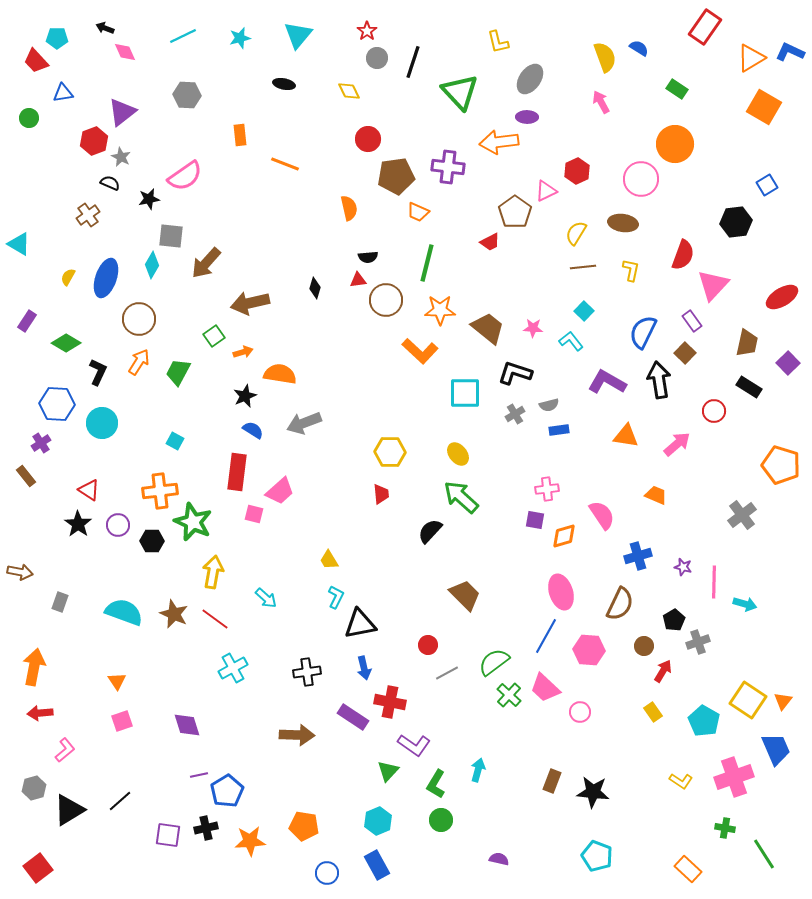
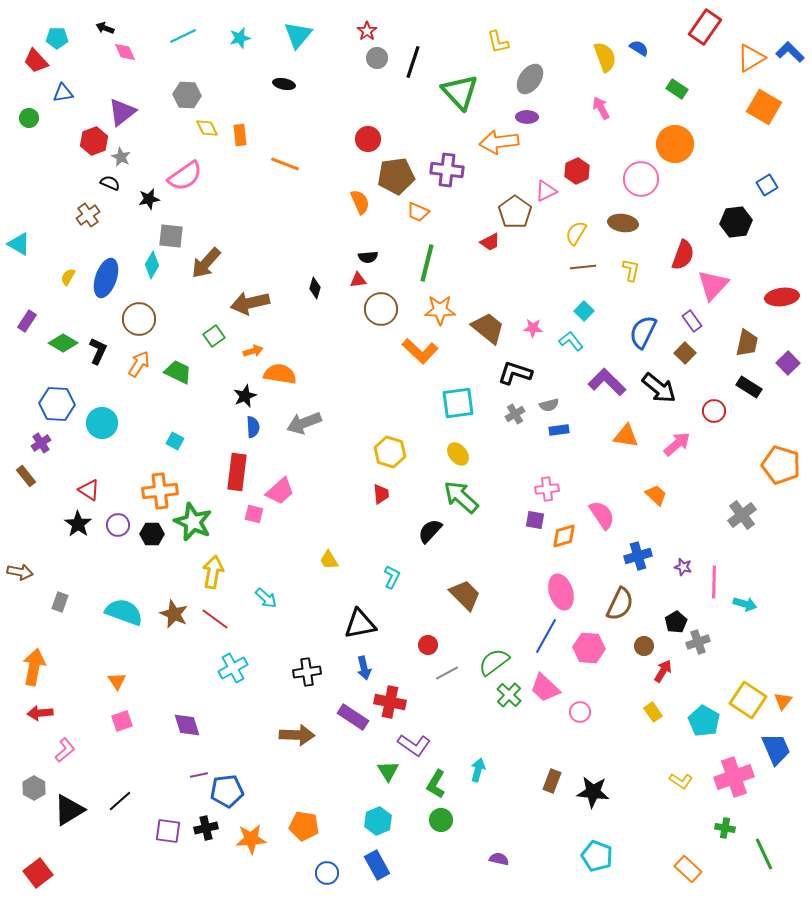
blue L-shape at (790, 52): rotated 20 degrees clockwise
yellow diamond at (349, 91): moved 142 px left, 37 px down
pink arrow at (601, 102): moved 6 px down
purple cross at (448, 167): moved 1 px left, 3 px down
orange semicircle at (349, 208): moved 11 px right, 6 px up; rotated 10 degrees counterclockwise
red ellipse at (782, 297): rotated 24 degrees clockwise
brown circle at (386, 300): moved 5 px left, 9 px down
green diamond at (66, 343): moved 3 px left
orange arrow at (243, 352): moved 10 px right, 1 px up
orange arrow at (139, 362): moved 2 px down
black L-shape at (98, 372): moved 21 px up
green trapezoid at (178, 372): rotated 88 degrees clockwise
black arrow at (659, 380): moved 8 px down; rotated 138 degrees clockwise
purple L-shape at (607, 382): rotated 15 degrees clockwise
cyan square at (465, 393): moved 7 px left, 10 px down; rotated 8 degrees counterclockwise
blue semicircle at (253, 430): moved 3 px up; rotated 55 degrees clockwise
yellow hexagon at (390, 452): rotated 16 degrees clockwise
orange trapezoid at (656, 495): rotated 20 degrees clockwise
black hexagon at (152, 541): moved 7 px up
cyan L-shape at (336, 597): moved 56 px right, 20 px up
black pentagon at (674, 620): moved 2 px right, 2 px down
pink hexagon at (589, 650): moved 2 px up
green triangle at (388, 771): rotated 15 degrees counterclockwise
gray hexagon at (34, 788): rotated 15 degrees counterclockwise
blue pentagon at (227, 791): rotated 24 degrees clockwise
purple square at (168, 835): moved 4 px up
orange star at (250, 841): moved 1 px right, 2 px up
green line at (764, 854): rotated 8 degrees clockwise
red square at (38, 868): moved 5 px down
